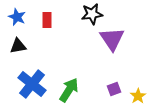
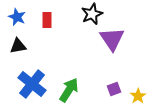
black star: rotated 15 degrees counterclockwise
